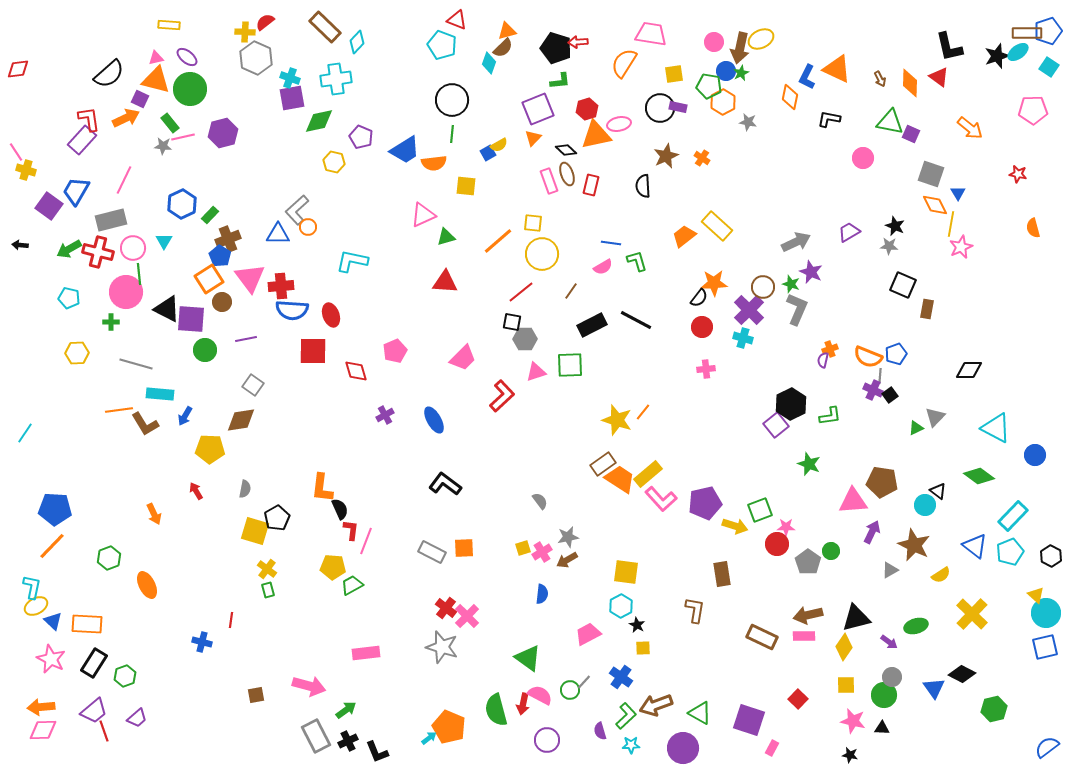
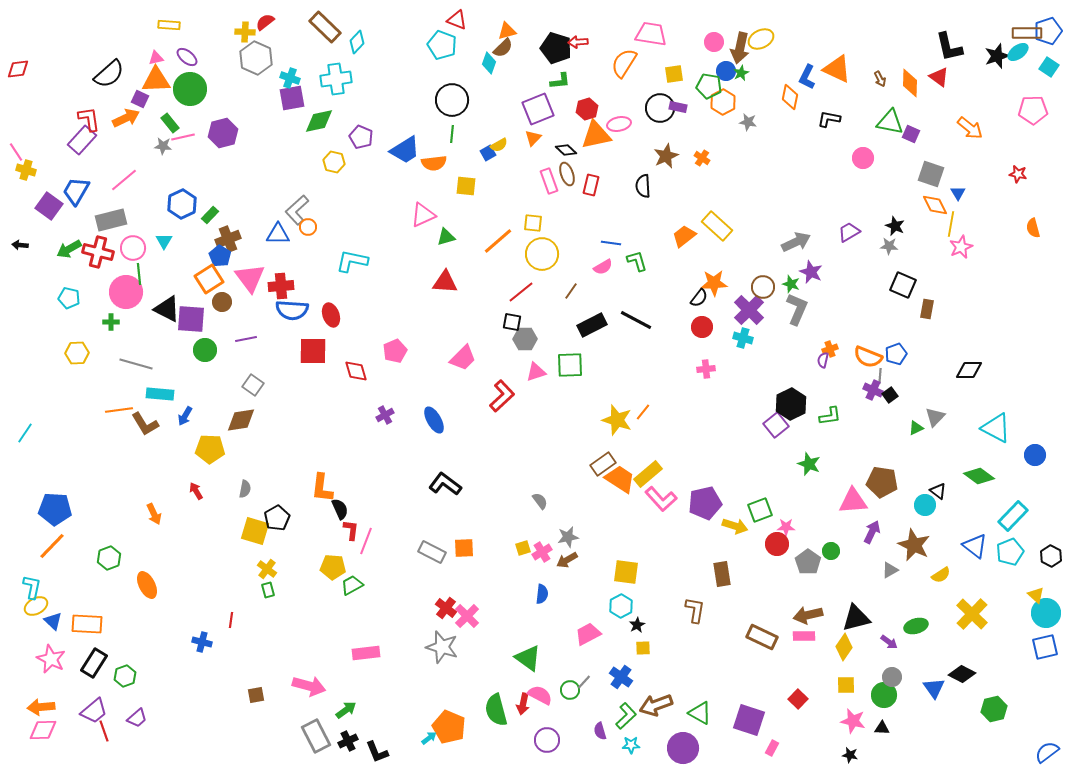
orange triangle at (156, 80): rotated 16 degrees counterclockwise
pink line at (124, 180): rotated 24 degrees clockwise
black star at (637, 625): rotated 14 degrees clockwise
blue semicircle at (1047, 747): moved 5 px down
